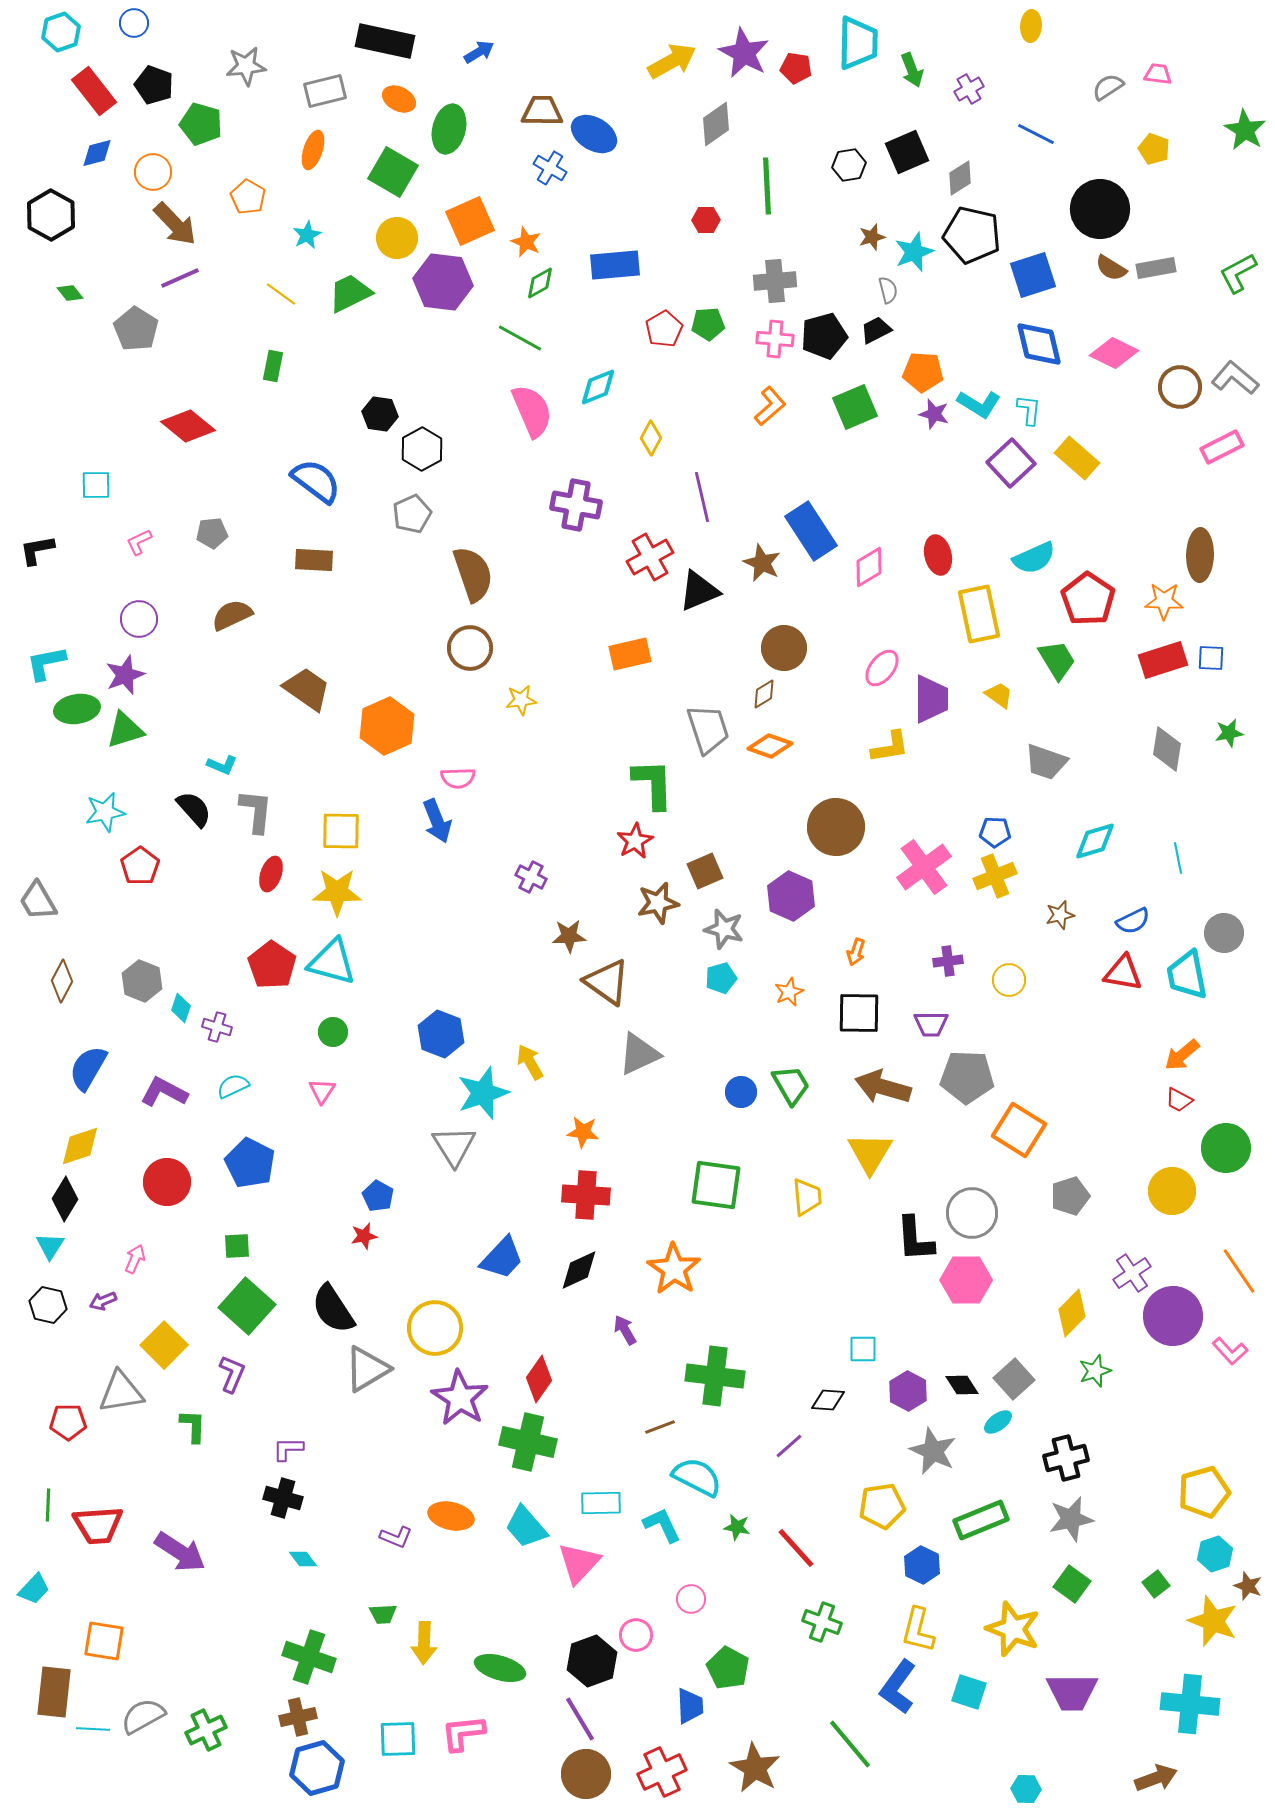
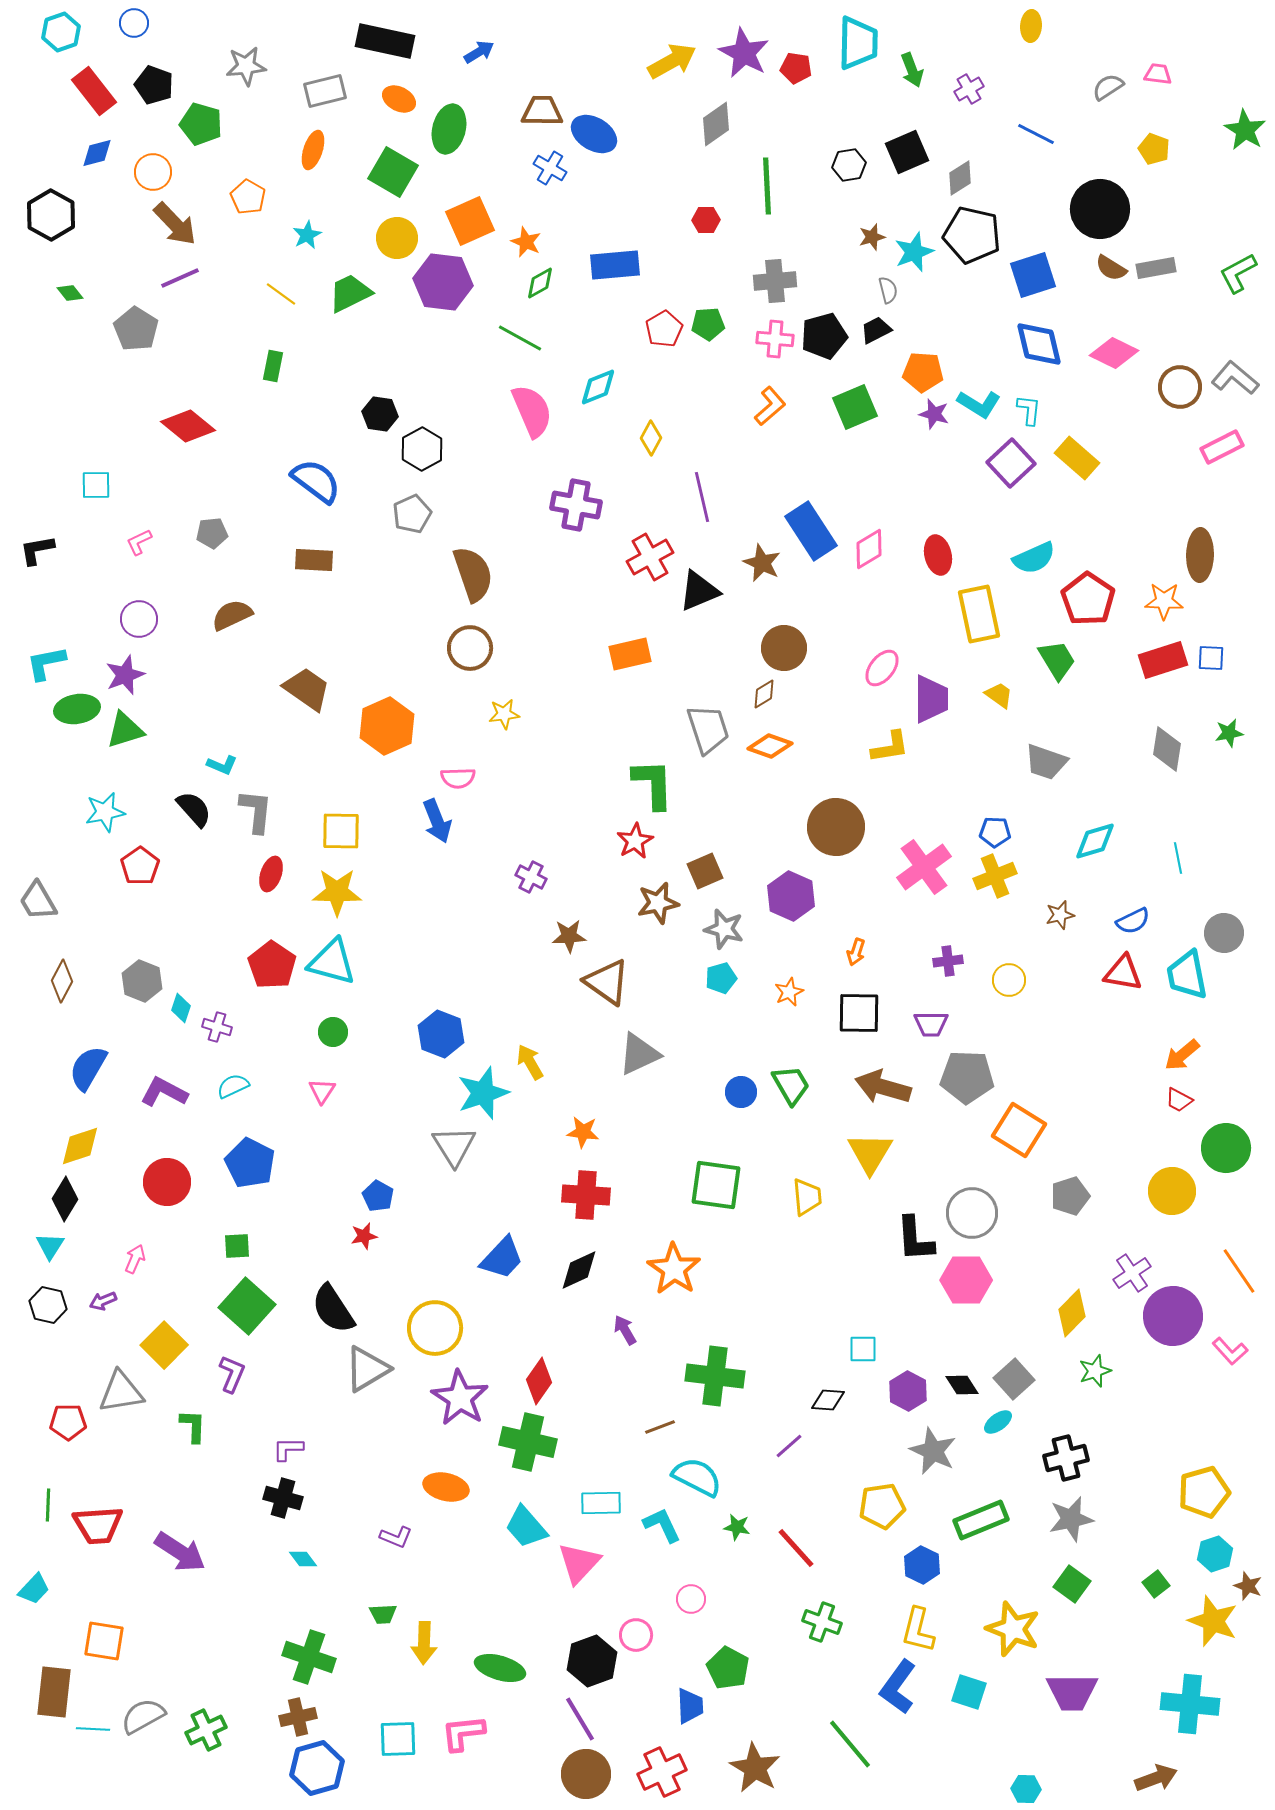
pink diamond at (869, 567): moved 18 px up
yellow star at (521, 700): moved 17 px left, 14 px down
red diamond at (539, 1379): moved 2 px down
orange ellipse at (451, 1516): moved 5 px left, 29 px up
